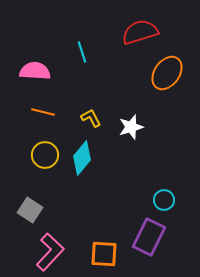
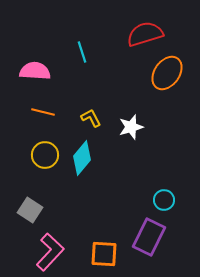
red semicircle: moved 5 px right, 2 px down
